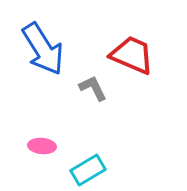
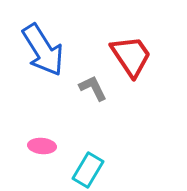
blue arrow: moved 1 px down
red trapezoid: moved 1 px left, 1 px down; rotated 33 degrees clockwise
cyan rectangle: rotated 28 degrees counterclockwise
